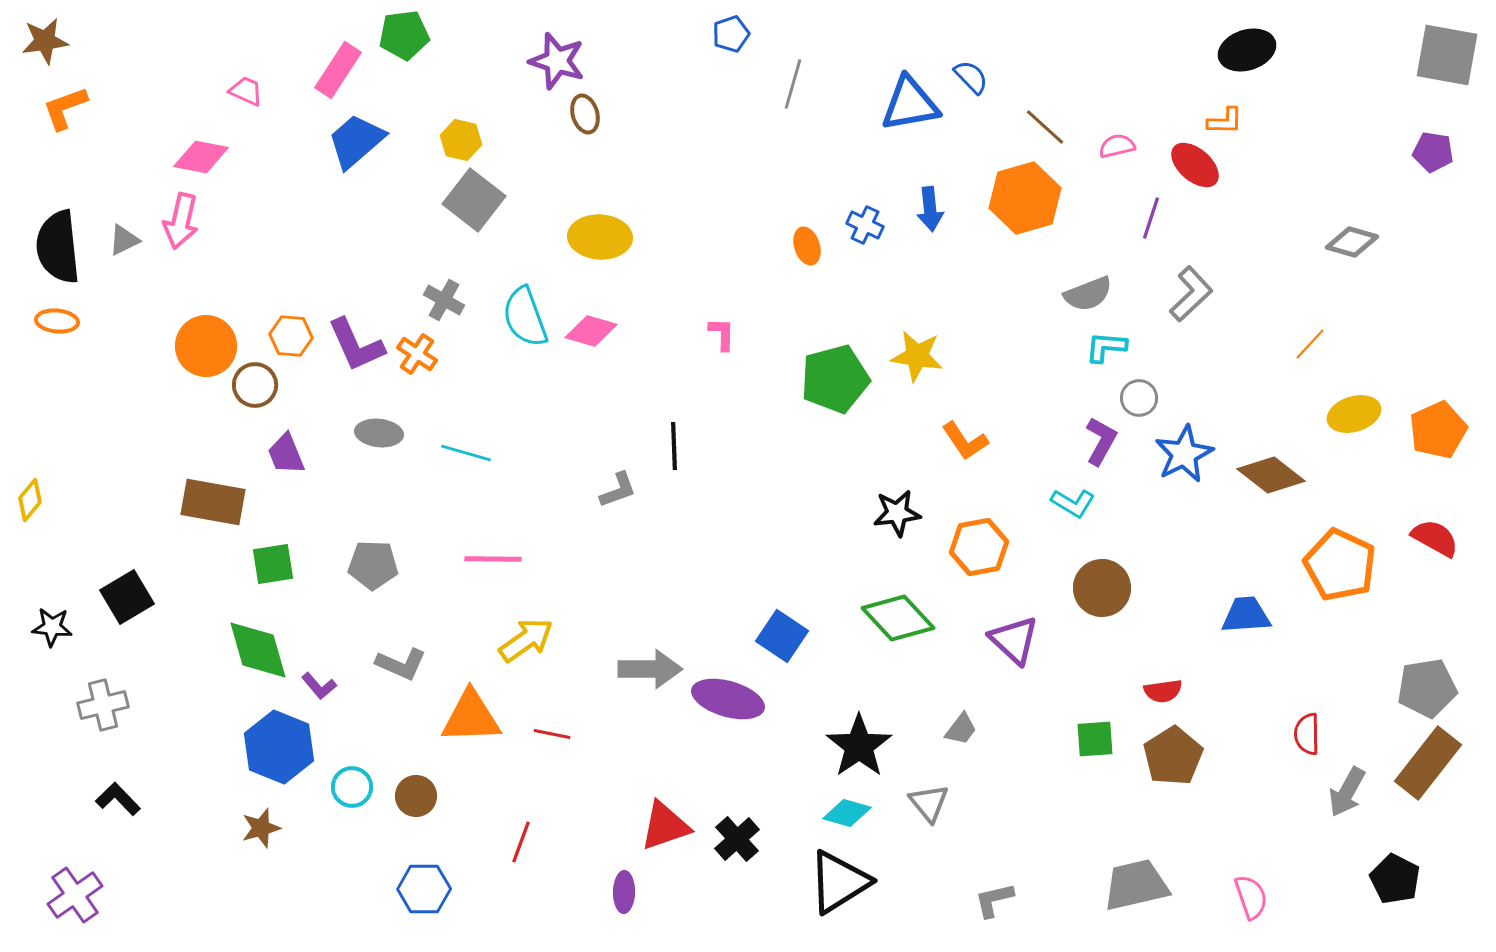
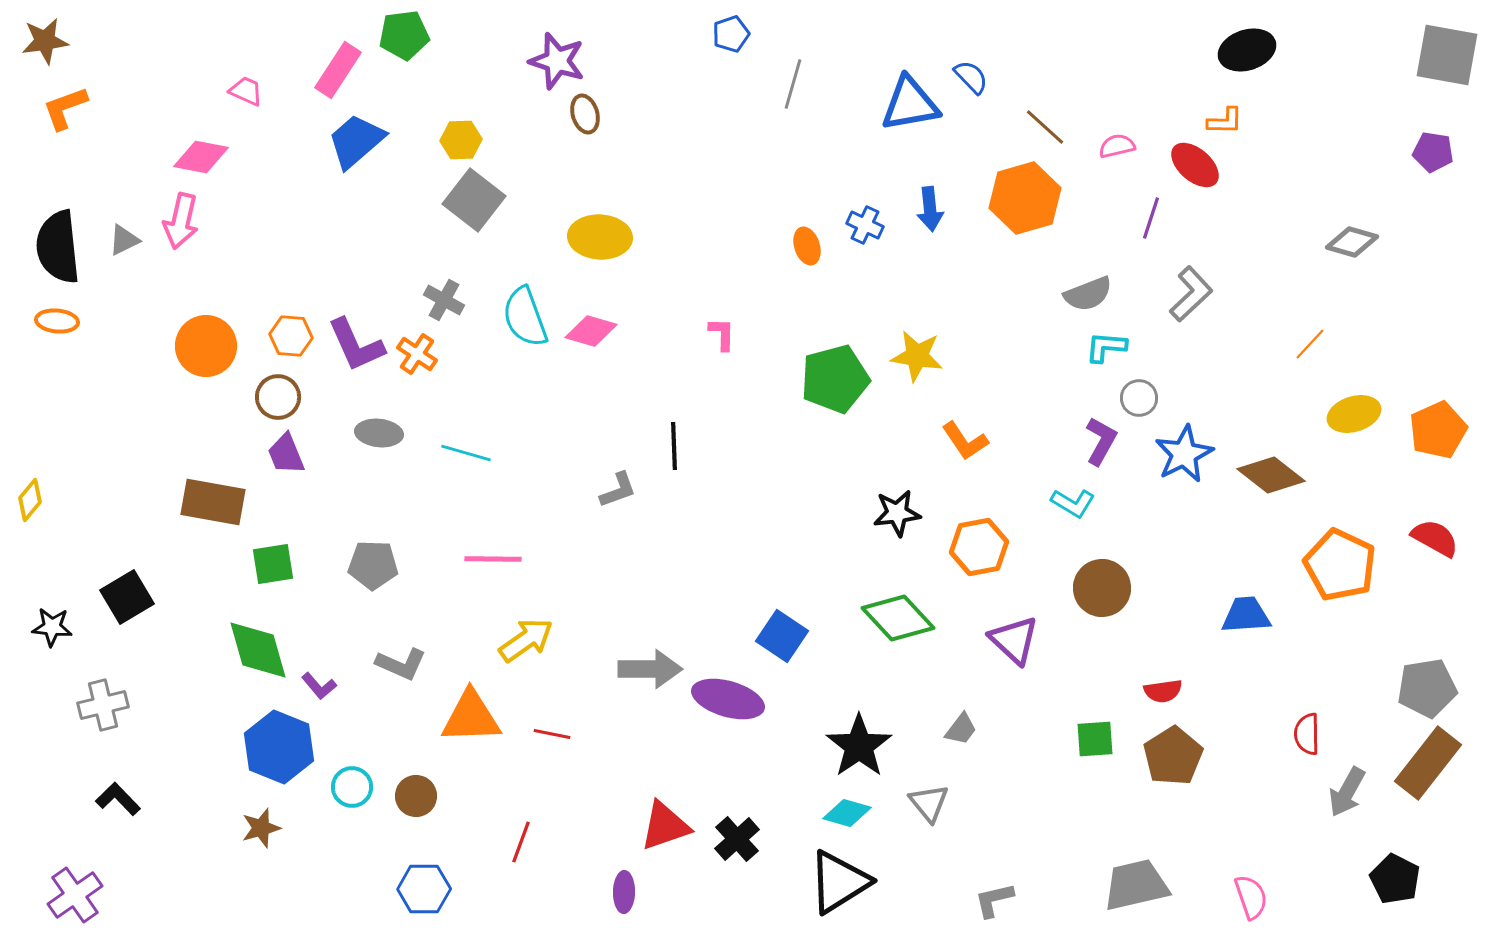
yellow hexagon at (461, 140): rotated 15 degrees counterclockwise
brown circle at (255, 385): moved 23 px right, 12 px down
